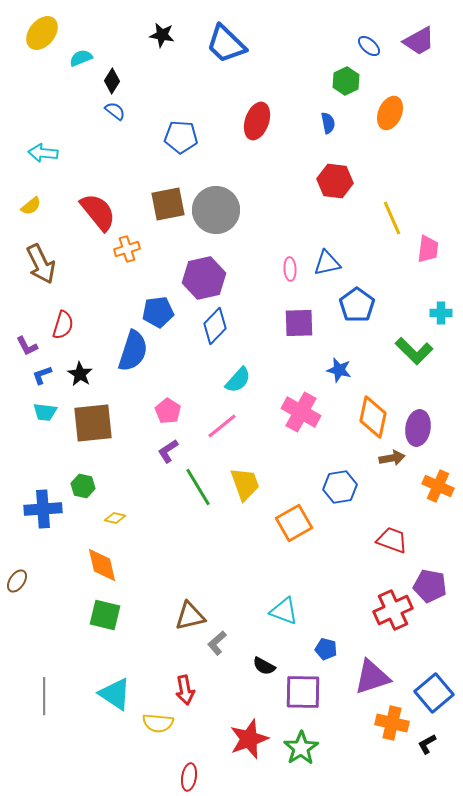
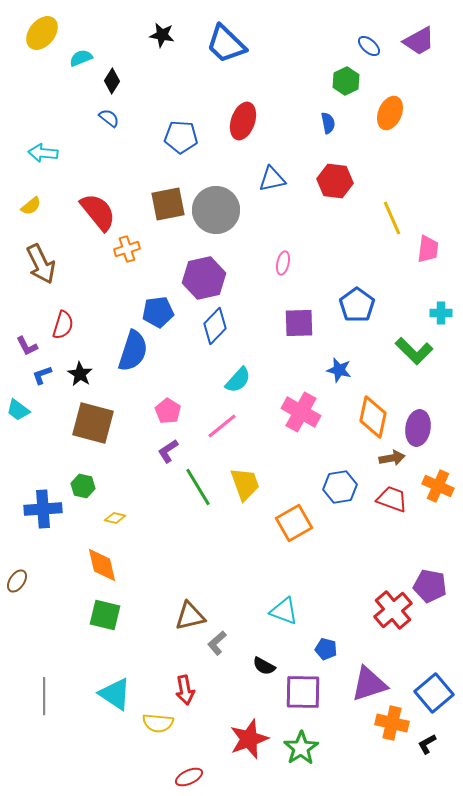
blue semicircle at (115, 111): moved 6 px left, 7 px down
red ellipse at (257, 121): moved 14 px left
blue triangle at (327, 263): moved 55 px left, 84 px up
pink ellipse at (290, 269): moved 7 px left, 6 px up; rotated 15 degrees clockwise
cyan trapezoid at (45, 412): moved 27 px left, 2 px up; rotated 30 degrees clockwise
brown square at (93, 423): rotated 21 degrees clockwise
red trapezoid at (392, 540): moved 41 px up
red cross at (393, 610): rotated 15 degrees counterclockwise
purple triangle at (372, 677): moved 3 px left, 7 px down
red ellipse at (189, 777): rotated 56 degrees clockwise
